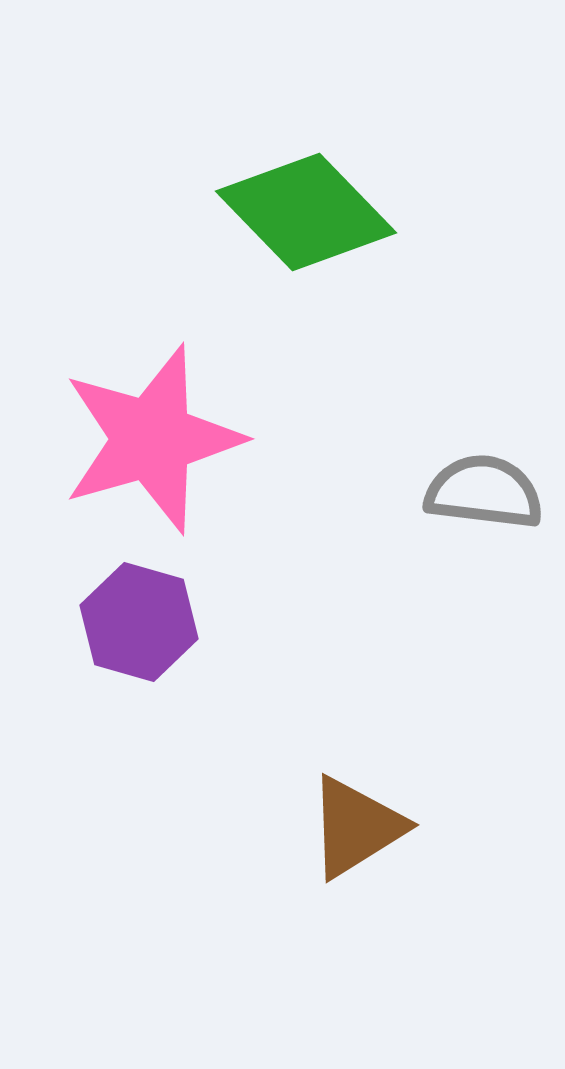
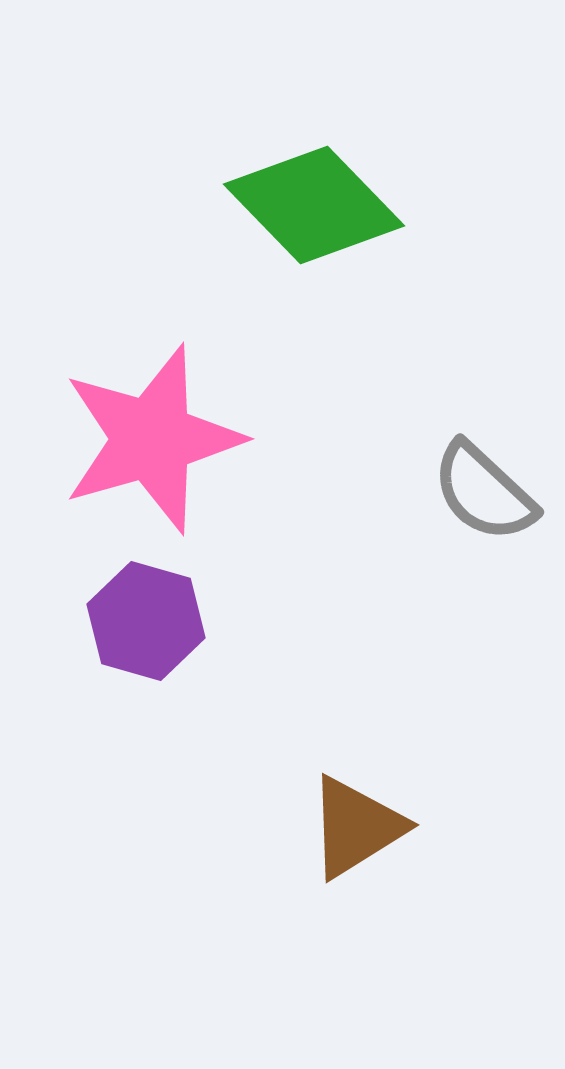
green diamond: moved 8 px right, 7 px up
gray semicircle: rotated 144 degrees counterclockwise
purple hexagon: moved 7 px right, 1 px up
